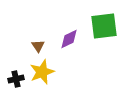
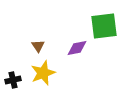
purple diamond: moved 8 px right, 9 px down; rotated 15 degrees clockwise
yellow star: moved 1 px right, 1 px down
black cross: moved 3 px left, 1 px down
